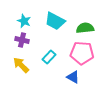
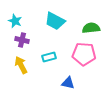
cyan star: moved 9 px left
green semicircle: moved 6 px right
pink pentagon: moved 2 px right, 1 px down
cyan rectangle: rotated 32 degrees clockwise
yellow arrow: rotated 18 degrees clockwise
blue triangle: moved 5 px left, 6 px down; rotated 16 degrees counterclockwise
